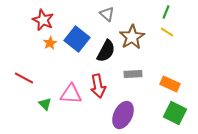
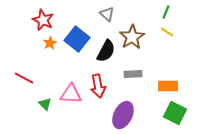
orange rectangle: moved 2 px left, 2 px down; rotated 24 degrees counterclockwise
